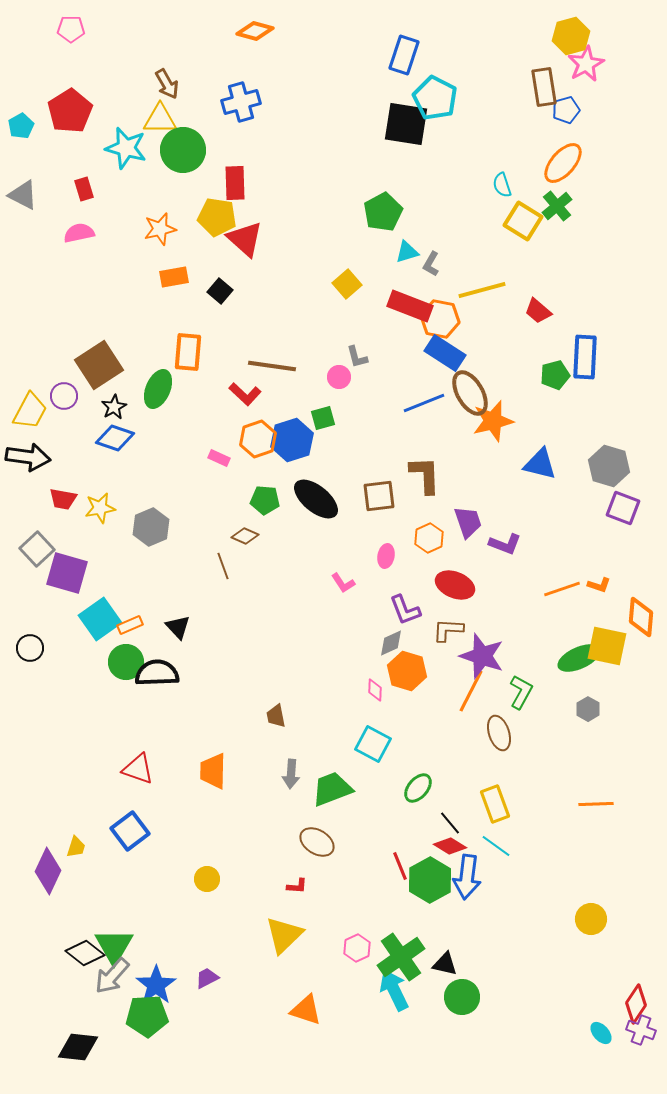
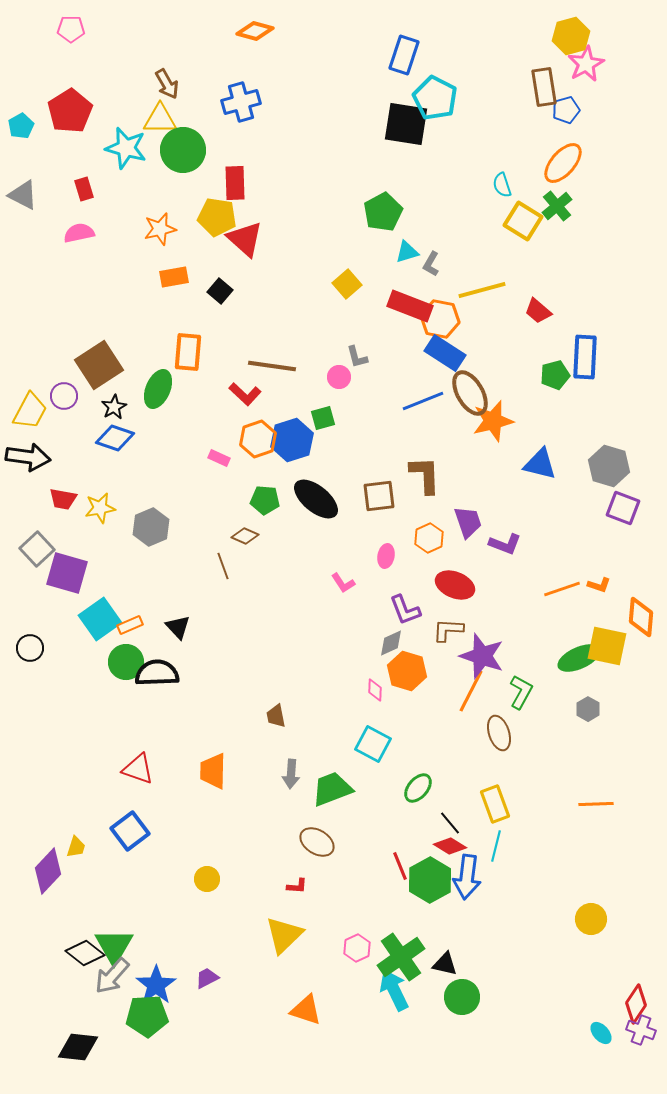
blue line at (424, 403): moved 1 px left, 2 px up
cyan line at (496, 846): rotated 68 degrees clockwise
purple diamond at (48, 871): rotated 18 degrees clockwise
